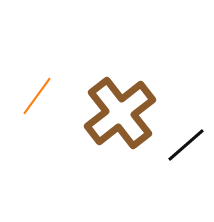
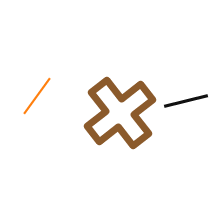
black line: moved 44 px up; rotated 27 degrees clockwise
